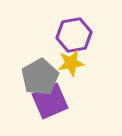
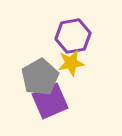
purple hexagon: moved 1 px left, 1 px down
